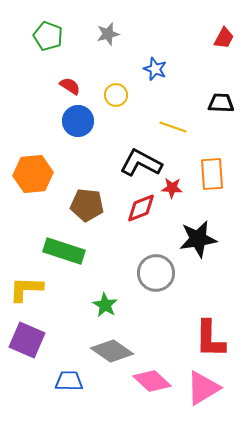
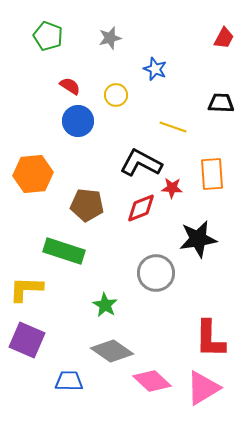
gray star: moved 2 px right, 4 px down
